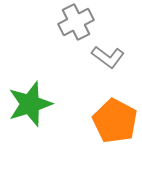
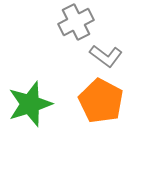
gray L-shape: moved 2 px left, 1 px up
orange pentagon: moved 14 px left, 20 px up
